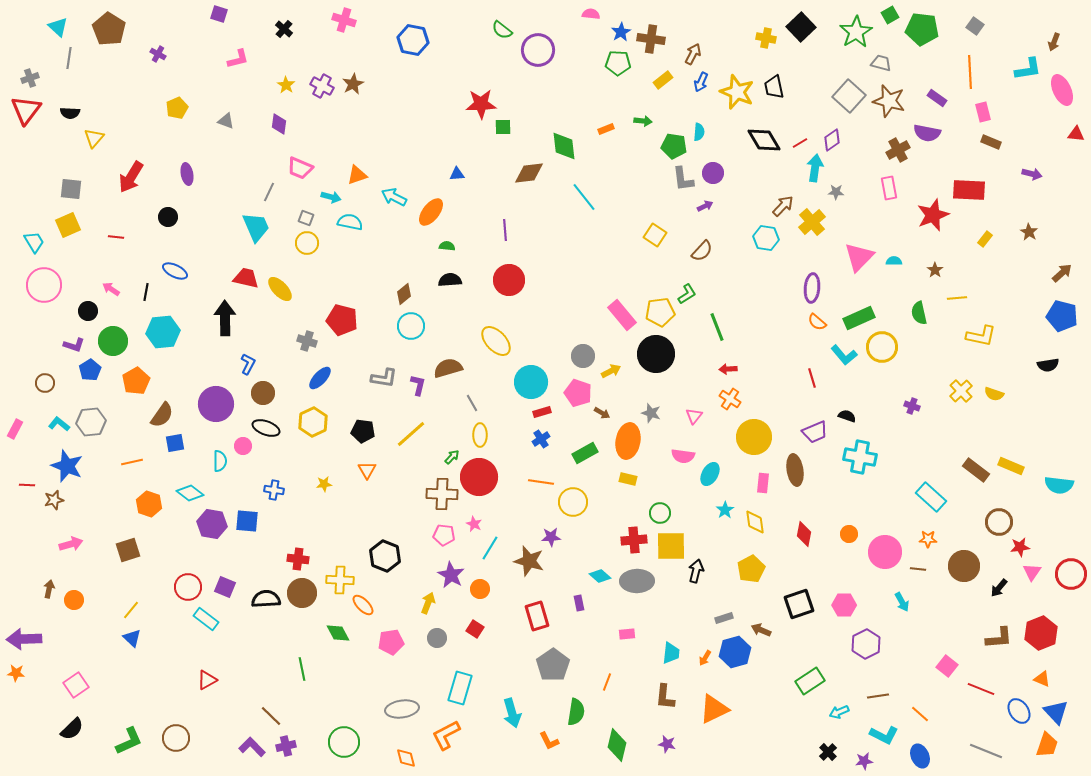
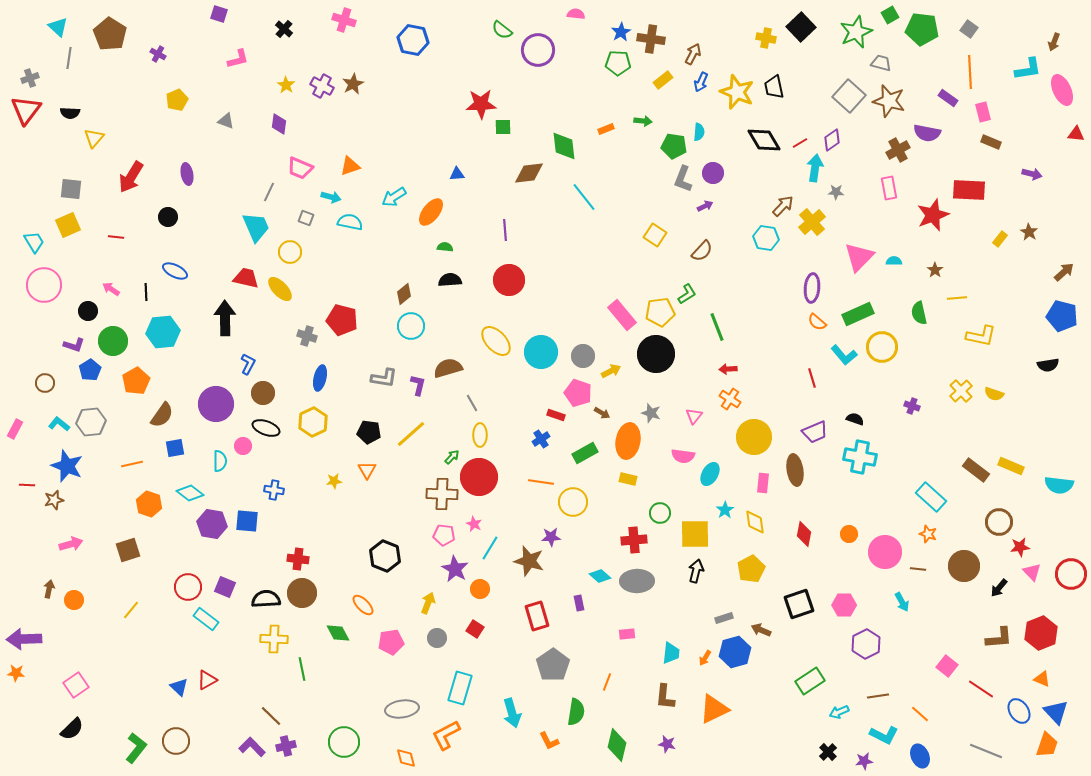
pink semicircle at (591, 14): moved 15 px left
gray square at (975, 26): moved 6 px left, 3 px down
brown pentagon at (109, 29): moved 1 px right, 5 px down
green star at (856, 32): rotated 8 degrees clockwise
purple rectangle at (937, 98): moved 11 px right
yellow pentagon at (177, 108): moved 8 px up
orange triangle at (357, 175): moved 7 px left, 9 px up
gray L-shape at (683, 179): rotated 28 degrees clockwise
cyan arrow at (394, 197): rotated 60 degrees counterclockwise
yellow rectangle at (985, 239): moved 15 px right
yellow circle at (307, 243): moved 17 px left, 9 px down
green semicircle at (447, 246): moved 2 px left, 1 px down
brown arrow at (1062, 273): moved 2 px right, 1 px up
black line at (146, 292): rotated 12 degrees counterclockwise
green rectangle at (859, 318): moved 1 px left, 4 px up
gray cross at (307, 341): moved 5 px up
blue ellipse at (320, 378): rotated 30 degrees counterclockwise
cyan circle at (531, 382): moved 10 px right, 30 px up
red rectangle at (542, 412): moved 14 px right, 3 px down; rotated 36 degrees clockwise
black semicircle at (847, 416): moved 8 px right, 3 px down
black pentagon at (363, 431): moved 6 px right, 1 px down
blue square at (175, 443): moved 5 px down
orange line at (132, 462): moved 2 px down
yellow star at (324, 484): moved 10 px right, 3 px up
orange star at (928, 539): moved 5 px up; rotated 18 degrees clockwise
yellow square at (671, 546): moved 24 px right, 12 px up
pink triangle at (1032, 572): rotated 18 degrees counterclockwise
purple star at (451, 575): moved 4 px right, 6 px up
yellow cross at (340, 580): moved 66 px left, 59 px down
blue triangle at (132, 638): moved 47 px right, 49 px down
red line at (981, 689): rotated 12 degrees clockwise
brown circle at (176, 738): moved 3 px down
green L-shape at (129, 741): moved 7 px right, 7 px down; rotated 28 degrees counterclockwise
